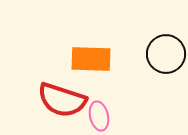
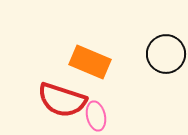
orange rectangle: moved 1 px left, 3 px down; rotated 21 degrees clockwise
pink ellipse: moved 3 px left
